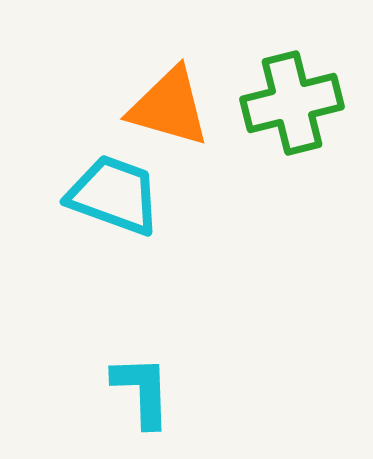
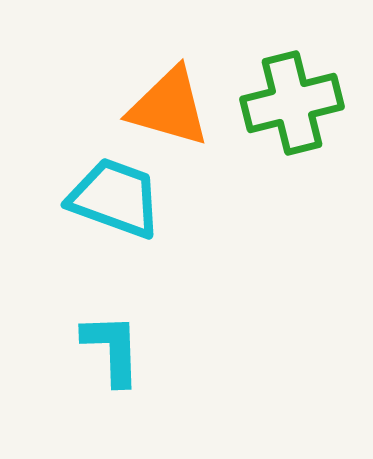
cyan trapezoid: moved 1 px right, 3 px down
cyan L-shape: moved 30 px left, 42 px up
